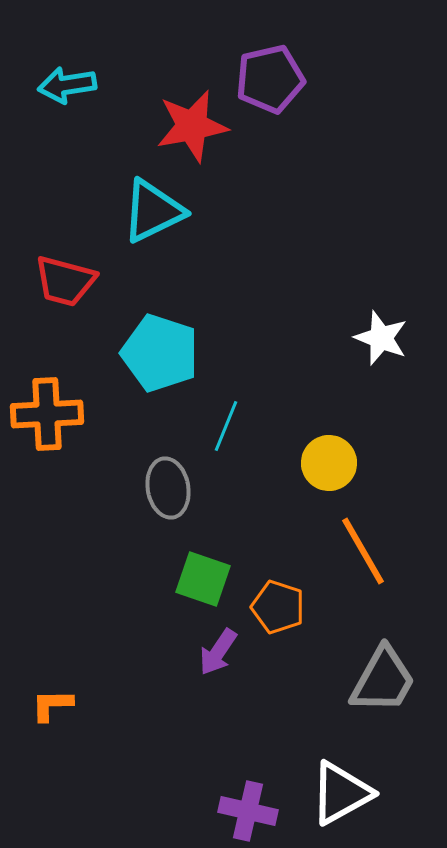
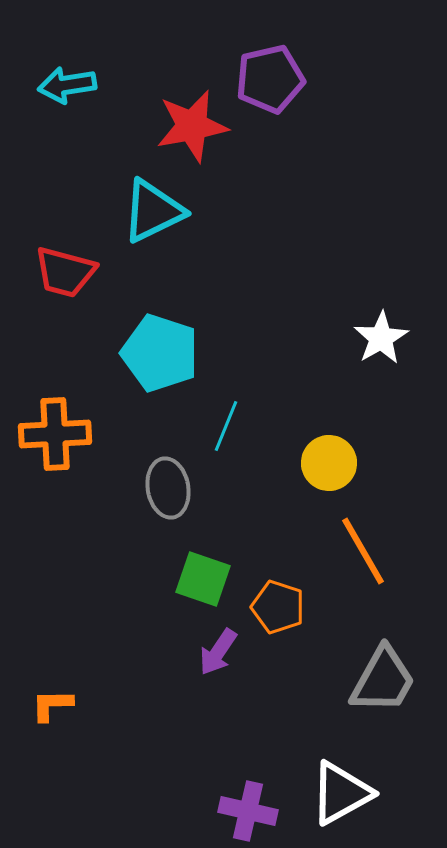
red trapezoid: moved 9 px up
white star: rotated 20 degrees clockwise
orange cross: moved 8 px right, 20 px down
